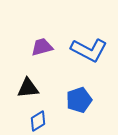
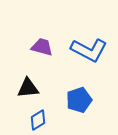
purple trapezoid: rotated 30 degrees clockwise
blue diamond: moved 1 px up
